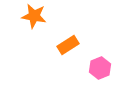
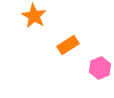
orange star: rotated 20 degrees clockwise
